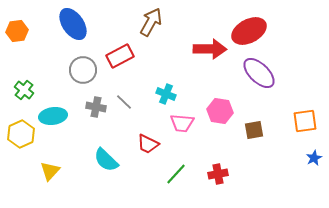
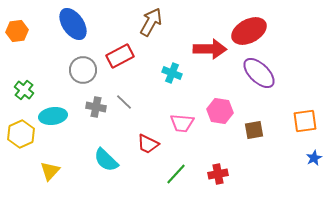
cyan cross: moved 6 px right, 21 px up
